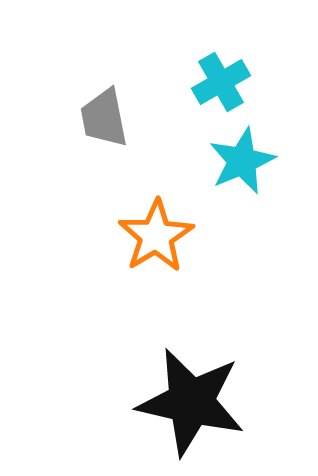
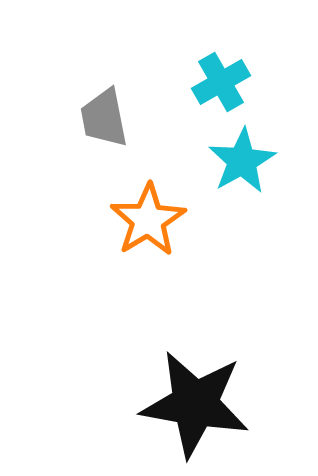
cyan star: rotated 6 degrees counterclockwise
orange star: moved 8 px left, 16 px up
black star: moved 4 px right, 2 px down; rotated 3 degrees counterclockwise
